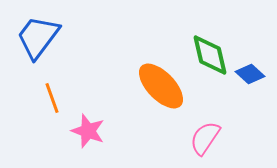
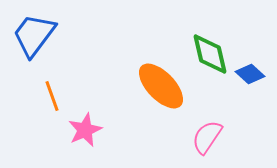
blue trapezoid: moved 4 px left, 2 px up
green diamond: moved 1 px up
orange line: moved 2 px up
pink star: moved 3 px left, 1 px up; rotated 28 degrees clockwise
pink semicircle: moved 2 px right, 1 px up
